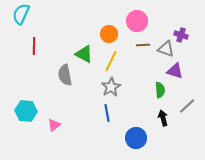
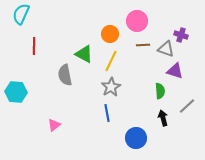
orange circle: moved 1 px right
green semicircle: moved 1 px down
cyan hexagon: moved 10 px left, 19 px up
